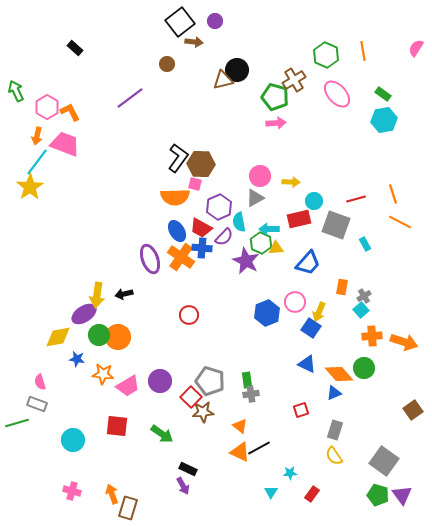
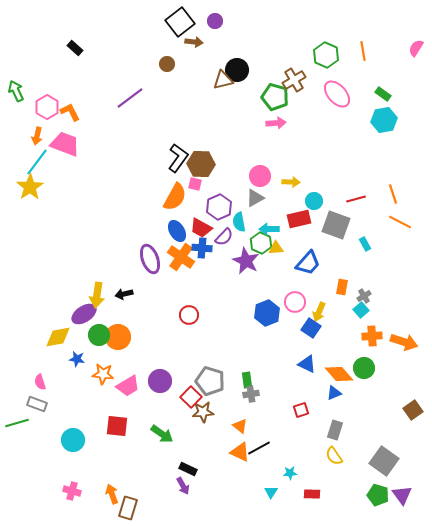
orange semicircle at (175, 197): rotated 60 degrees counterclockwise
red rectangle at (312, 494): rotated 56 degrees clockwise
